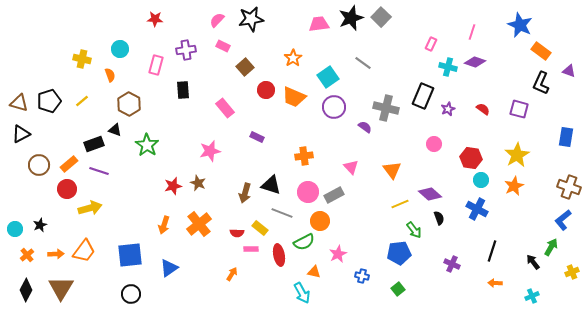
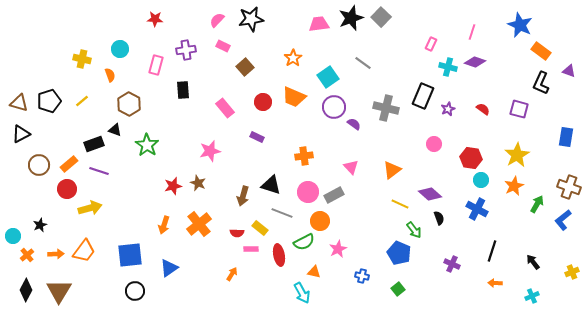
red circle at (266, 90): moved 3 px left, 12 px down
purple semicircle at (365, 127): moved 11 px left, 3 px up
orange triangle at (392, 170): rotated 30 degrees clockwise
brown arrow at (245, 193): moved 2 px left, 3 px down
yellow line at (400, 204): rotated 48 degrees clockwise
cyan circle at (15, 229): moved 2 px left, 7 px down
green arrow at (551, 247): moved 14 px left, 43 px up
blue pentagon at (399, 253): rotated 30 degrees clockwise
pink star at (338, 254): moved 5 px up
brown triangle at (61, 288): moved 2 px left, 3 px down
black circle at (131, 294): moved 4 px right, 3 px up
